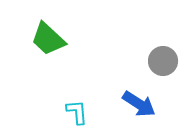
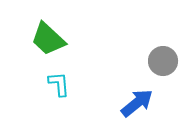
blue arrow: moved 2 px left, 1 px up; rotated 72 degrees counterclockwise
cyan L-shape: moved 18 px left, 28 px up
